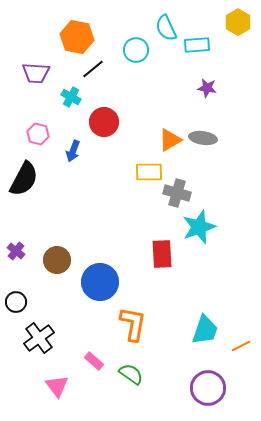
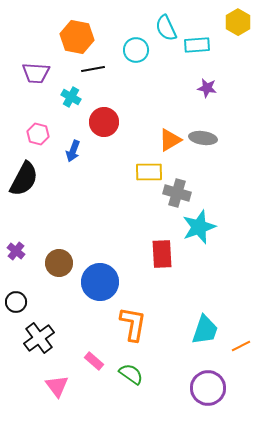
black line: rotated 30 degrees clockwise
brown circle: moved 2 px right, 3 px down
